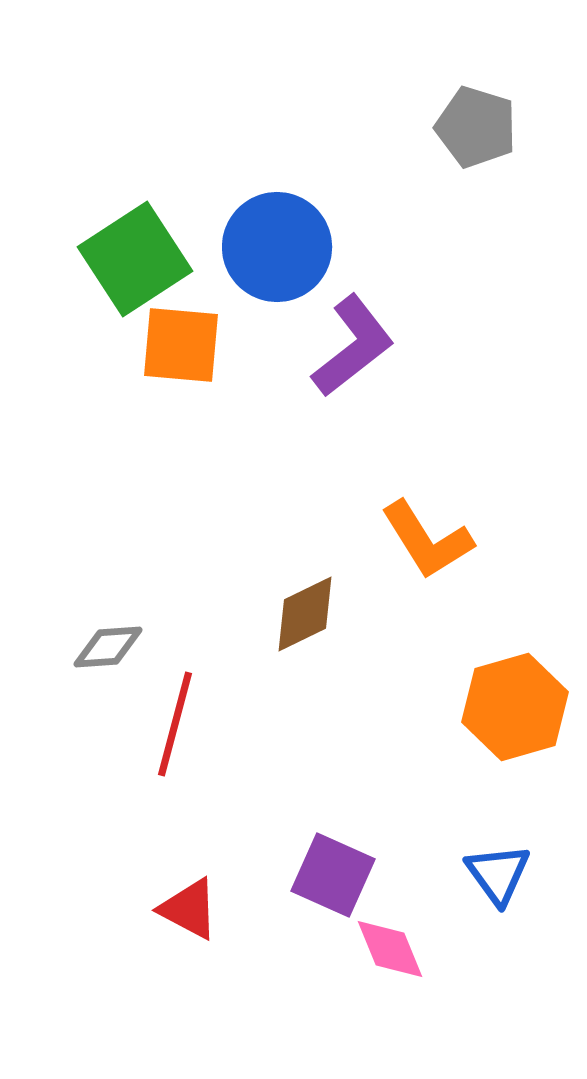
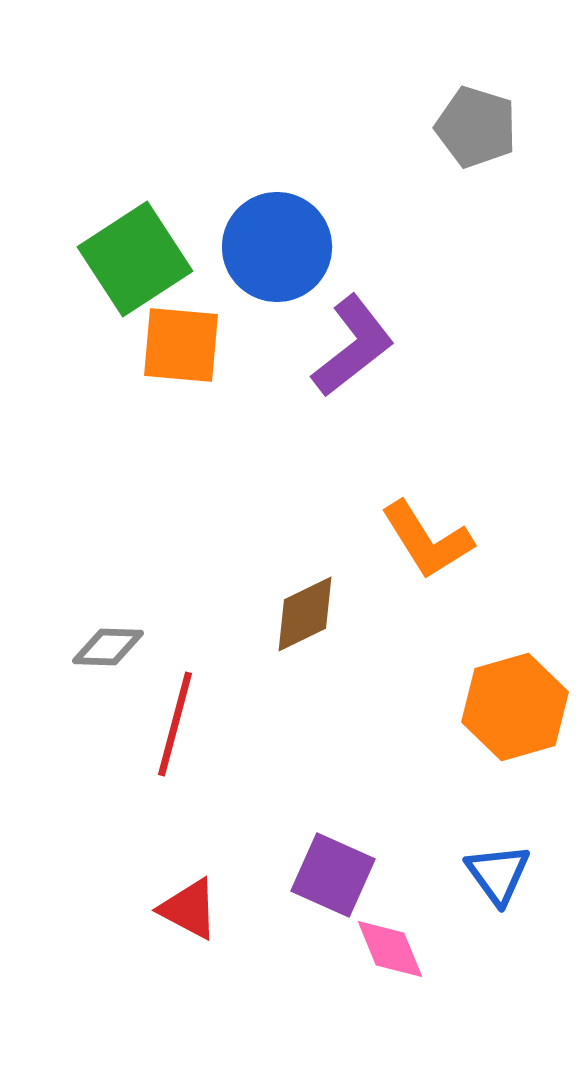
gray diamond: rotated 6 degrees clockwise
